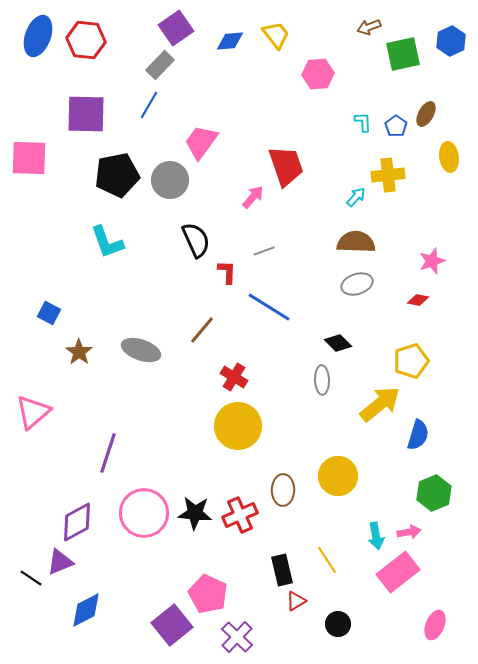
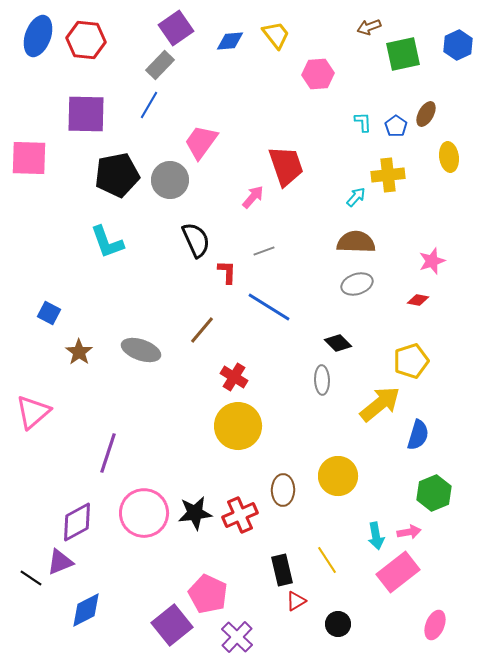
blue hexagon at (451, 41): moved 7 px right, 4 px down
black star at (195, 513): rotated 12 degrees counterclockwise
